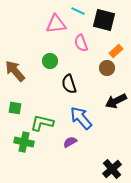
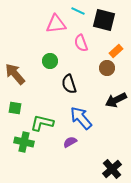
brown arrow: moved 3 px down
black arrow: moved 1 px up
